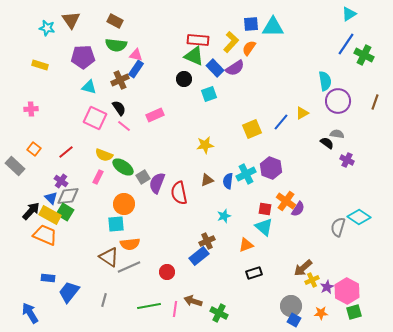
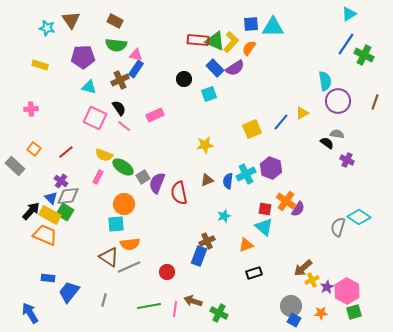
green triangle at (194, 56): moved 21 px right, 15 px up
blue rectangle at (199, 256): rotated 30 degrees counterclockwise
